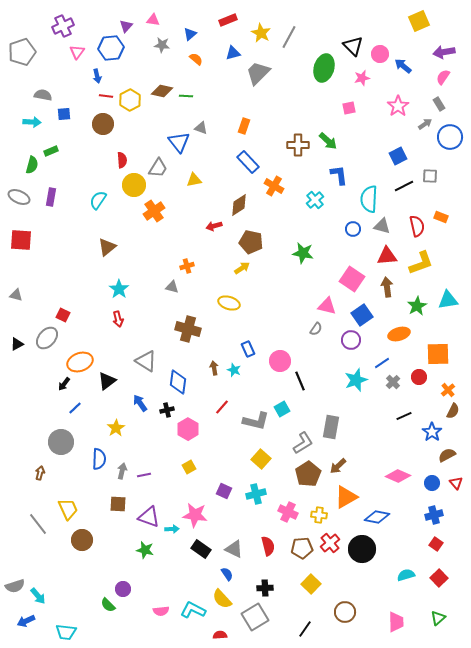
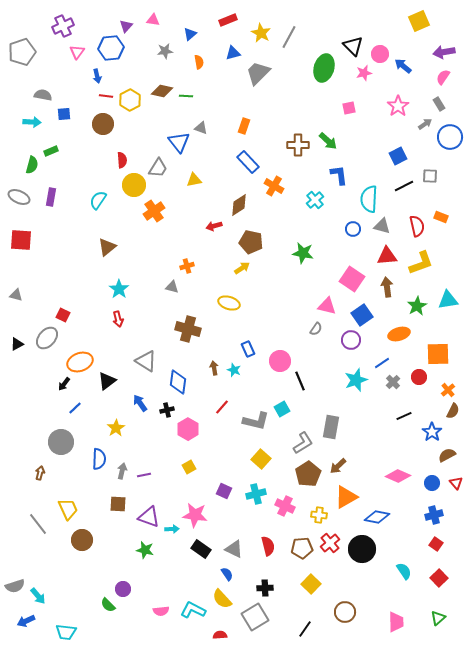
gray star at (162, 45): moved 3 px right, 6 px down; rotated 14 degrees counterclockwise
orange semicircle at (196, 59): moved 3 px right, 3 px down; rotated 40 degrees clockwise
pink star at (362, 78): moved 2 px right, 5 px up
pink cross at (288, 512): moved 3 px left, 6 px up
cyan semicircle at (406, 575): moved 2 px left, 4 px up; rotated 72 degrees clockwise
